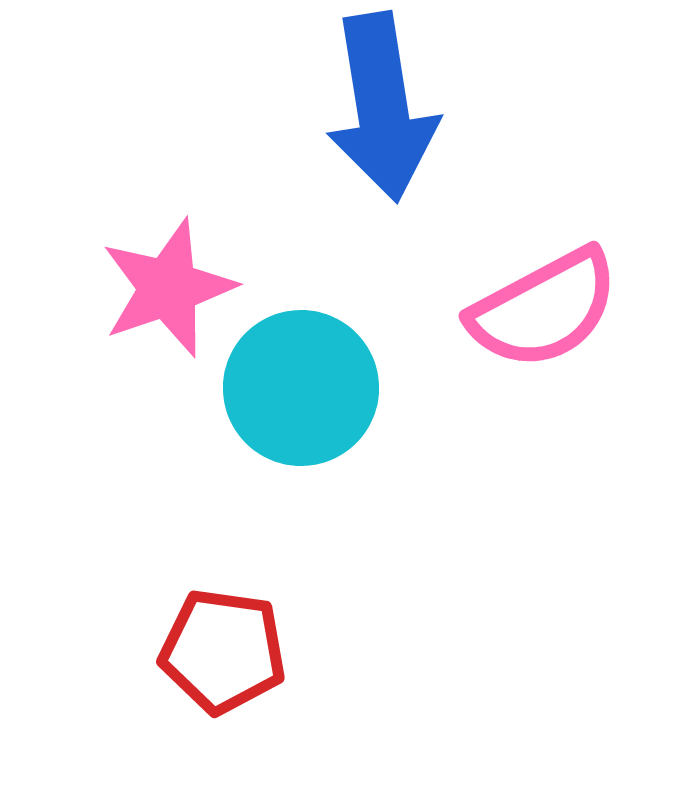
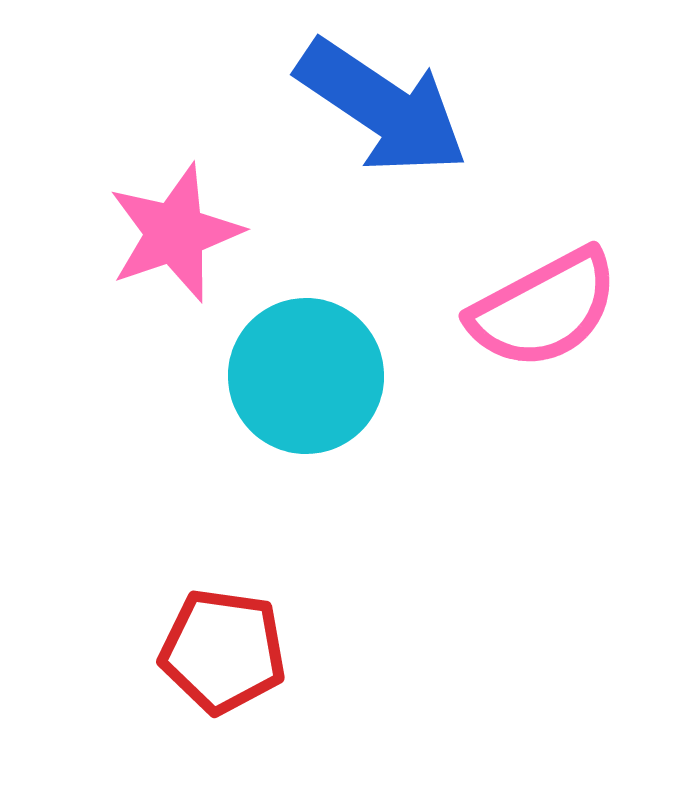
blue arrow: rotated 47 degrees counterclockwise
pink star: moved 7 px right, 55 px up
cyan circle: moved 5 px right, 12 px up
